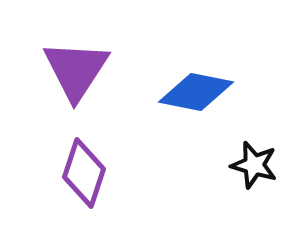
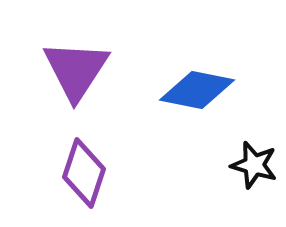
blue diamond: moved 1 px right, 2 px up
